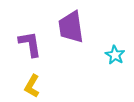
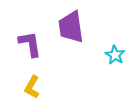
yellow L-shape: moved 1 px down
